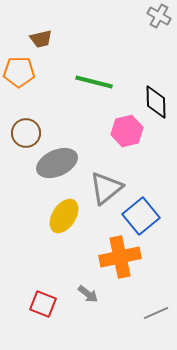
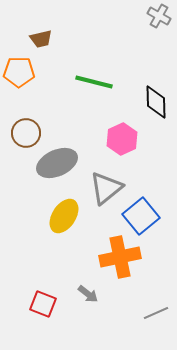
pink hexagon: moved 5 px left, 8 px down; rotated 12 degrees counterclockwise
